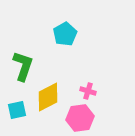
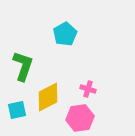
pink cross: moved 2 px up
